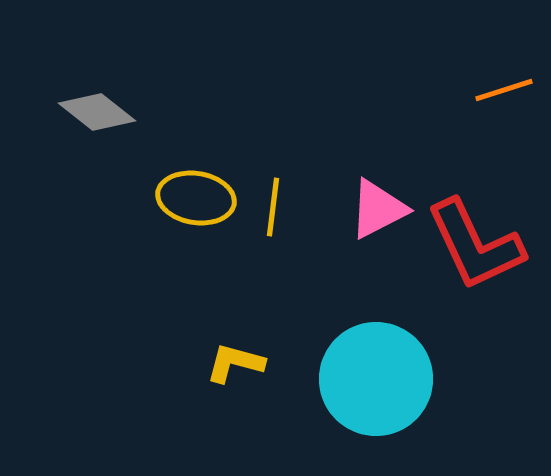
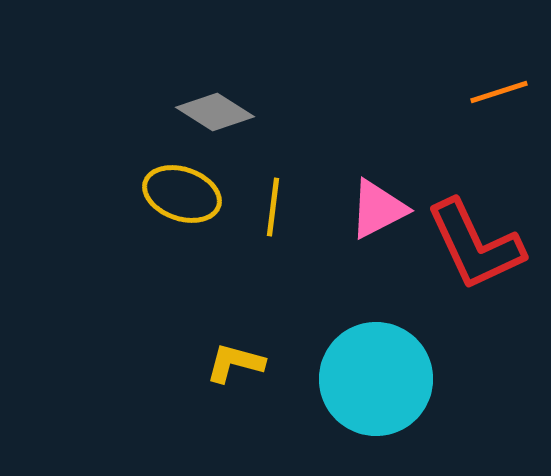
orange line: moved 5 px left, 2 px down
gray diamond: moved 118 px right; rotated 6 degrees counterclockwise
yellow ellipse: moved 14 px left, 4 px up; rotated 10 degrees clockwise
